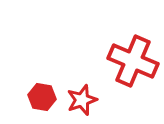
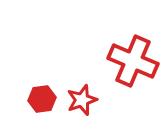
red hexagon: moved 2 px down; rotated 16 degrees counterclockwise
